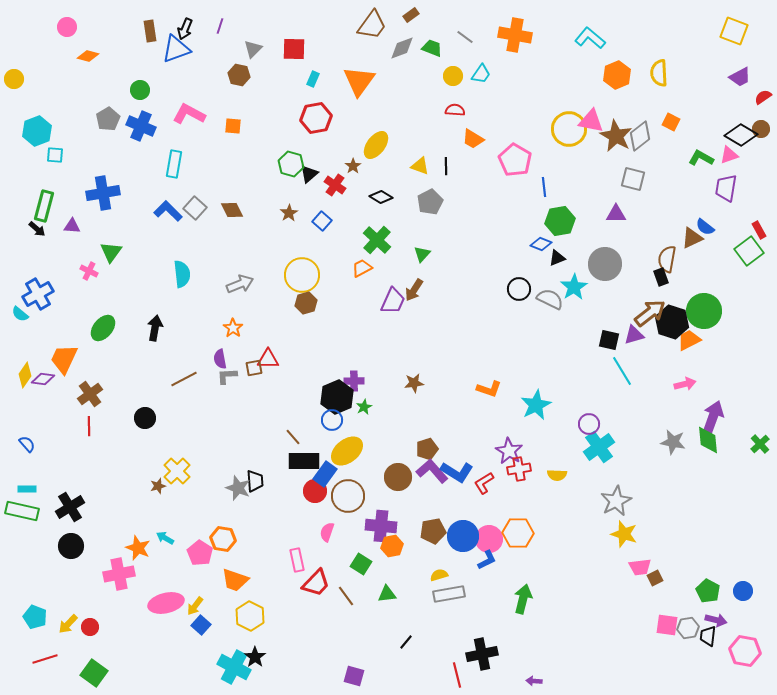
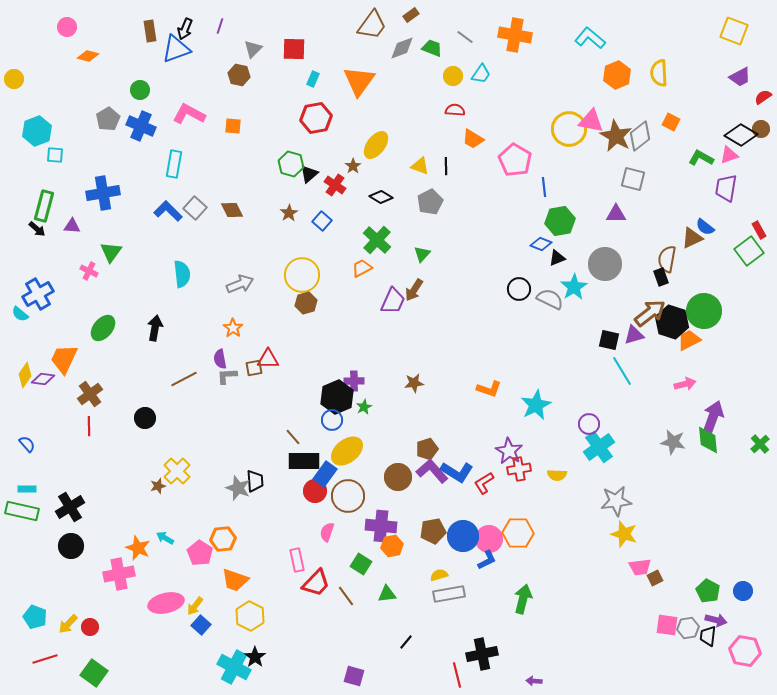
gray star at (616, 501): rotated 20 degrees clockwise
orange hexagon at (223, 539): rotated 15 degrees counterclockwise
